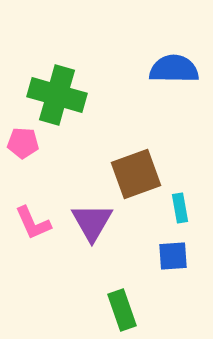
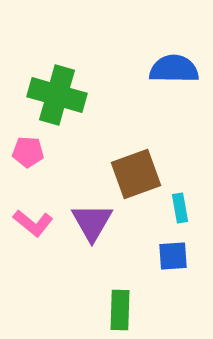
pink pentagon: moved 5 px right, 9 px down
pink L-shape: rotated 27 degrees counterclockwise
green rectangle: moved 2 px left; rotated 21 degrees clockwise
